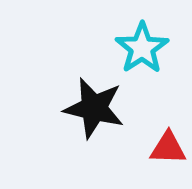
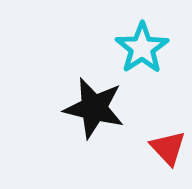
red triangle: rotated 45 degrees clockwise
